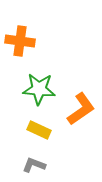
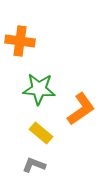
yellow rectangle: moved 2 px right, 3 px down; rotated 15 degrees clockwise
